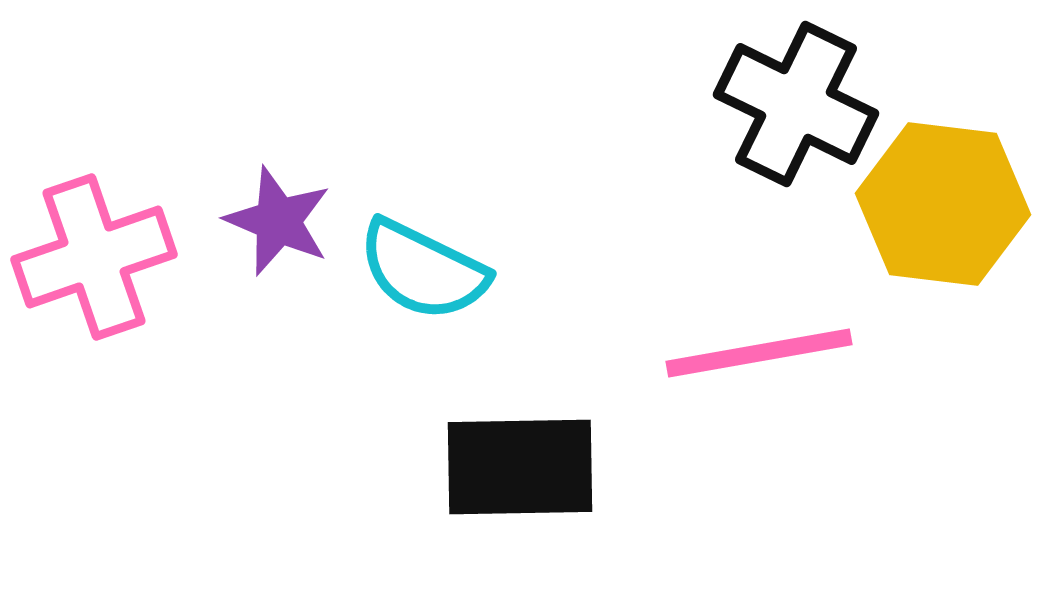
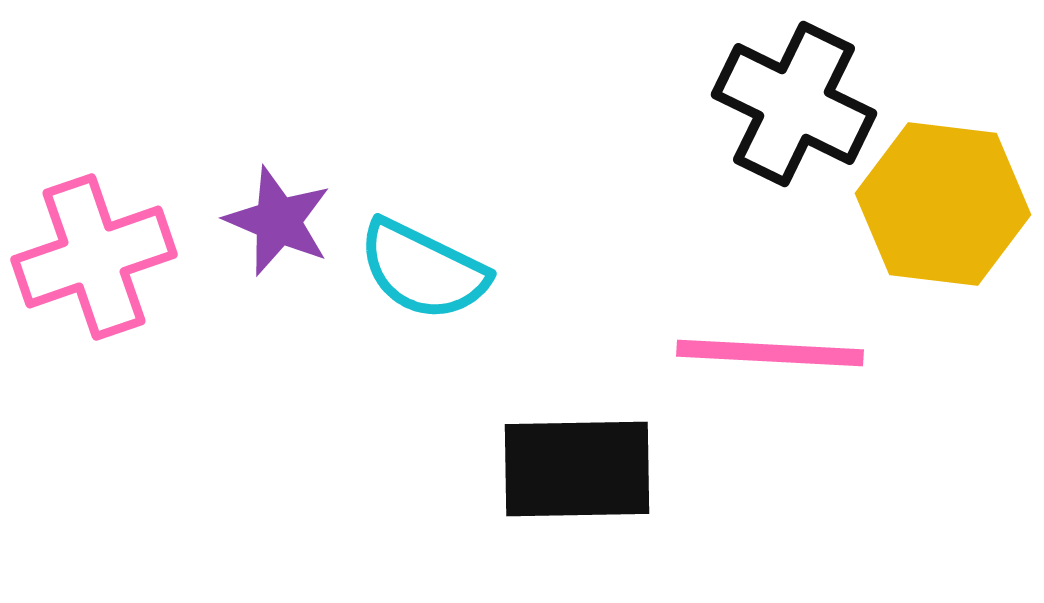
black cross: moved 2 px left
pink line: moved 11 px right; rotated 13 degrees clockwise
black rectangle: moved 57 px right, 2 px down
